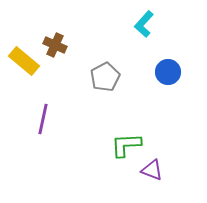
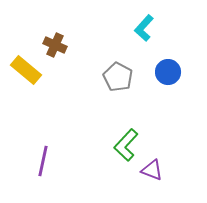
cyan L-shape: moved 4 px down
yellow rectangle: moved 2 px right, 9 px down
gray pentagon: moved 13 px right; rotated 16 degrees counterclockwise
purple line: moved 42 px down
green L-shape: rotated 44 degrees counterclockwise
